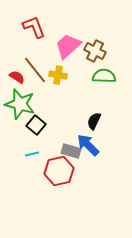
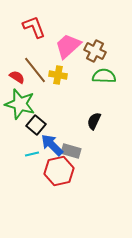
blue arrow: moved 36 px left
